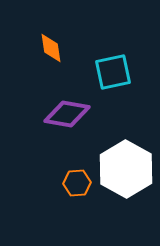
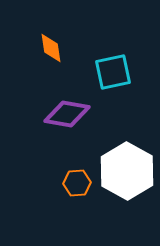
white hexagon: moved 1 px right, 2 px down
